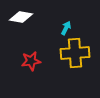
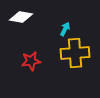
cyan arrow: moved 1 px left, 1 px down
